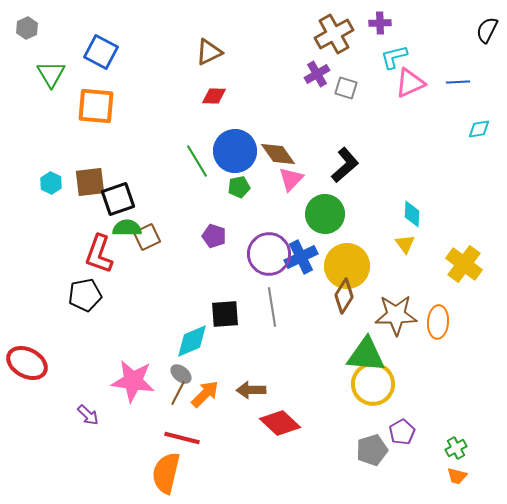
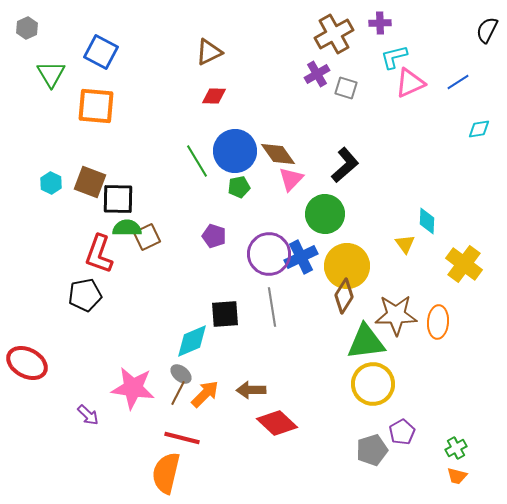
blue line at (458, 82): rotated 30 degrees counterclockwise
brown square at (90, 182): rotated 28 degrees clockwise
black square at (118, 199): rotated 20 degrees clockwise
cyan diamond at (412, 214): moved 15 px right, 7 px down
green triangle at (366, 355): moved 13 px up; rotated 12 degrees counterclockwise
pink star at (133, 381): moved 7 px down
red diamond at (280, 423): moved 3 px left
